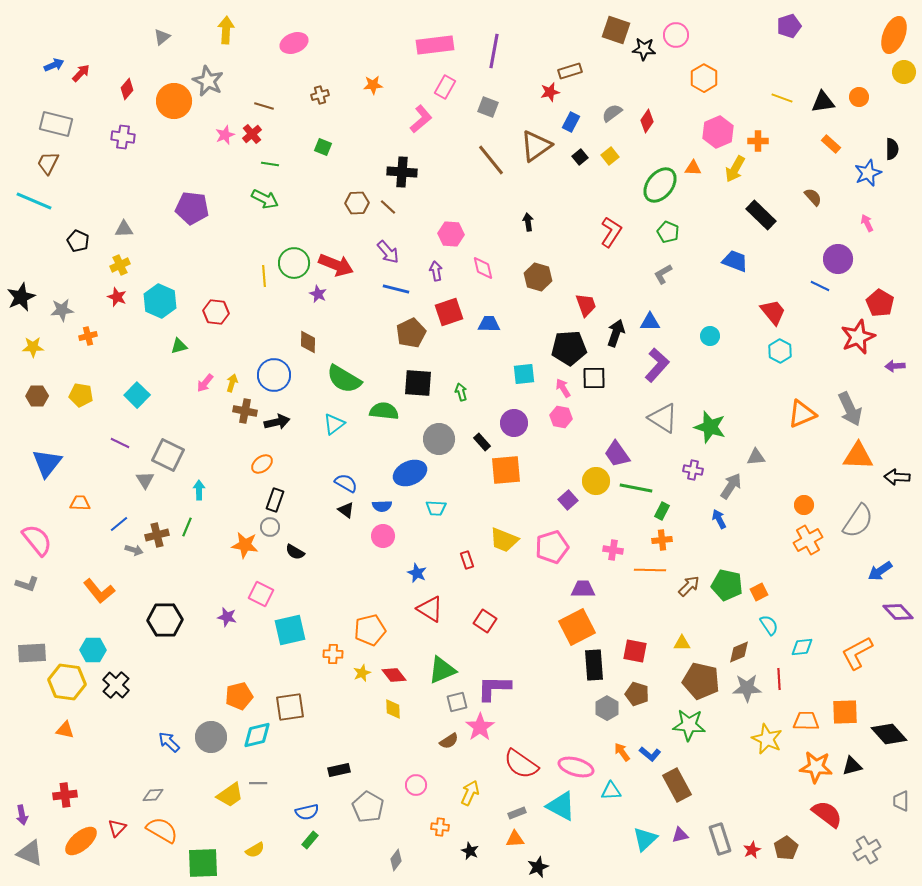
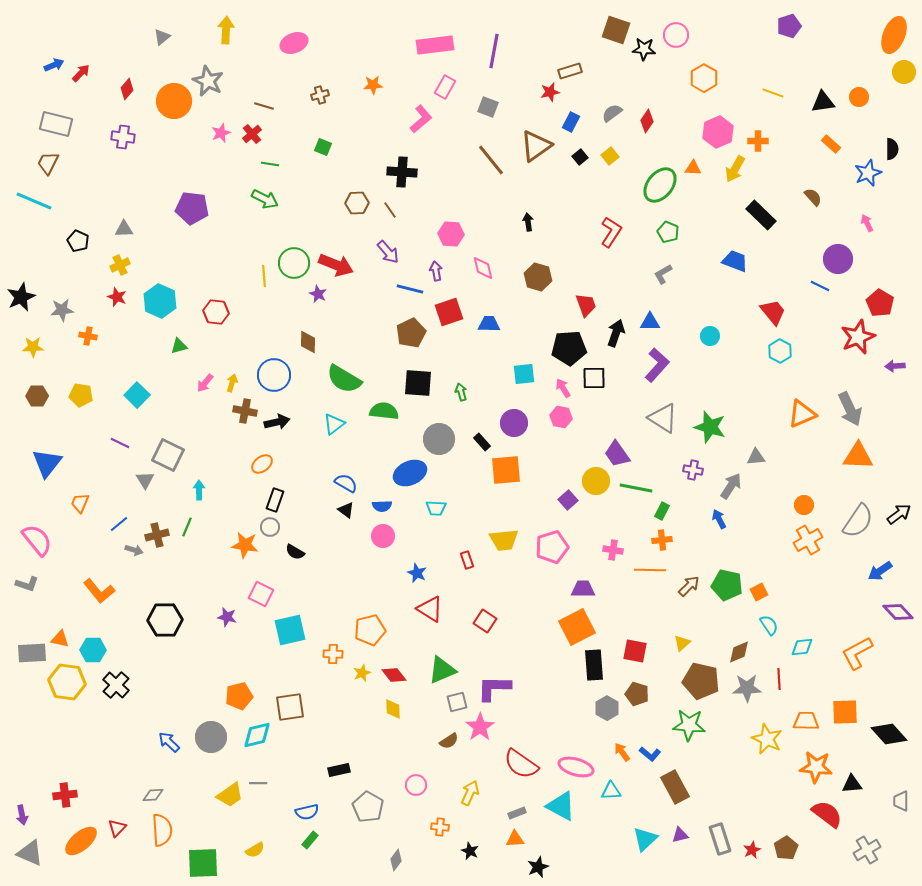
yellow line at (782, 98): moved 9 px left, 5 px up
pink star at (225, 135): moved 4 px left, 2 px up
brown line at (388, 207): moved 2 px right, 3 px down; rotated 12 degrees clockwise
blue line at (396, 289): moved 14 px right
orange cross at (88, 336): rotated 24 degrees clockwise
black arrow at (897, 477): moved 2 px right, 37 px down; rotated 140 degrees clockwise
orange trapezoid at (80, 503): rotated 70 degrees counterclockwise
yellow trapezoid at (504, 540): rotated 28 degrees counterclockwise
yellow triangle at (682, 643): rotated 42 degrees counterclockwise
orange triangle at (65, 730): moved 5 px left, 91 px up
black triangle at (852, 766): moved 18 px down; rotated 10 degrees clockwise
brown rectangle at (677, 785): moved 2 px left, 2 px down
orange semicircle at (162, 830): rotated 56 degrees clockwise
